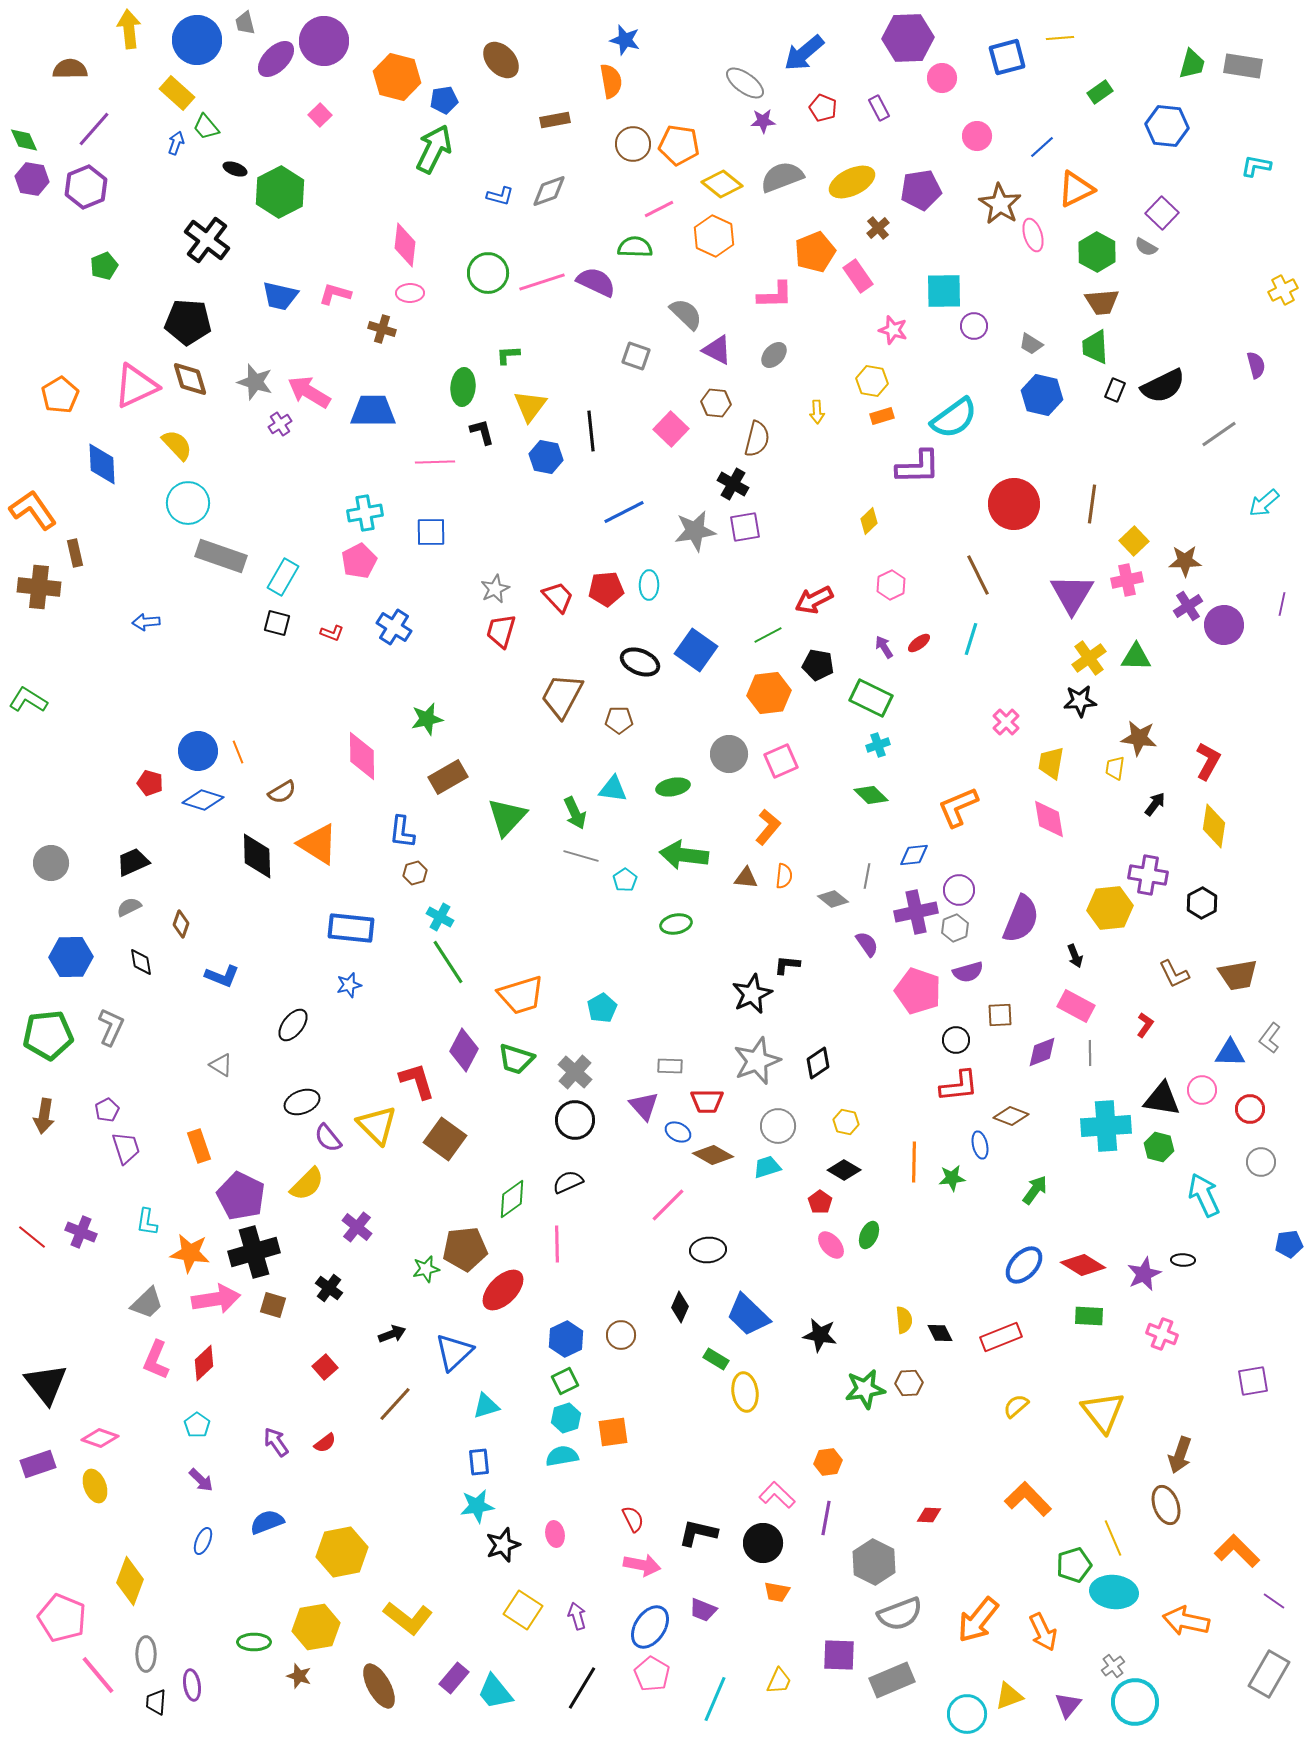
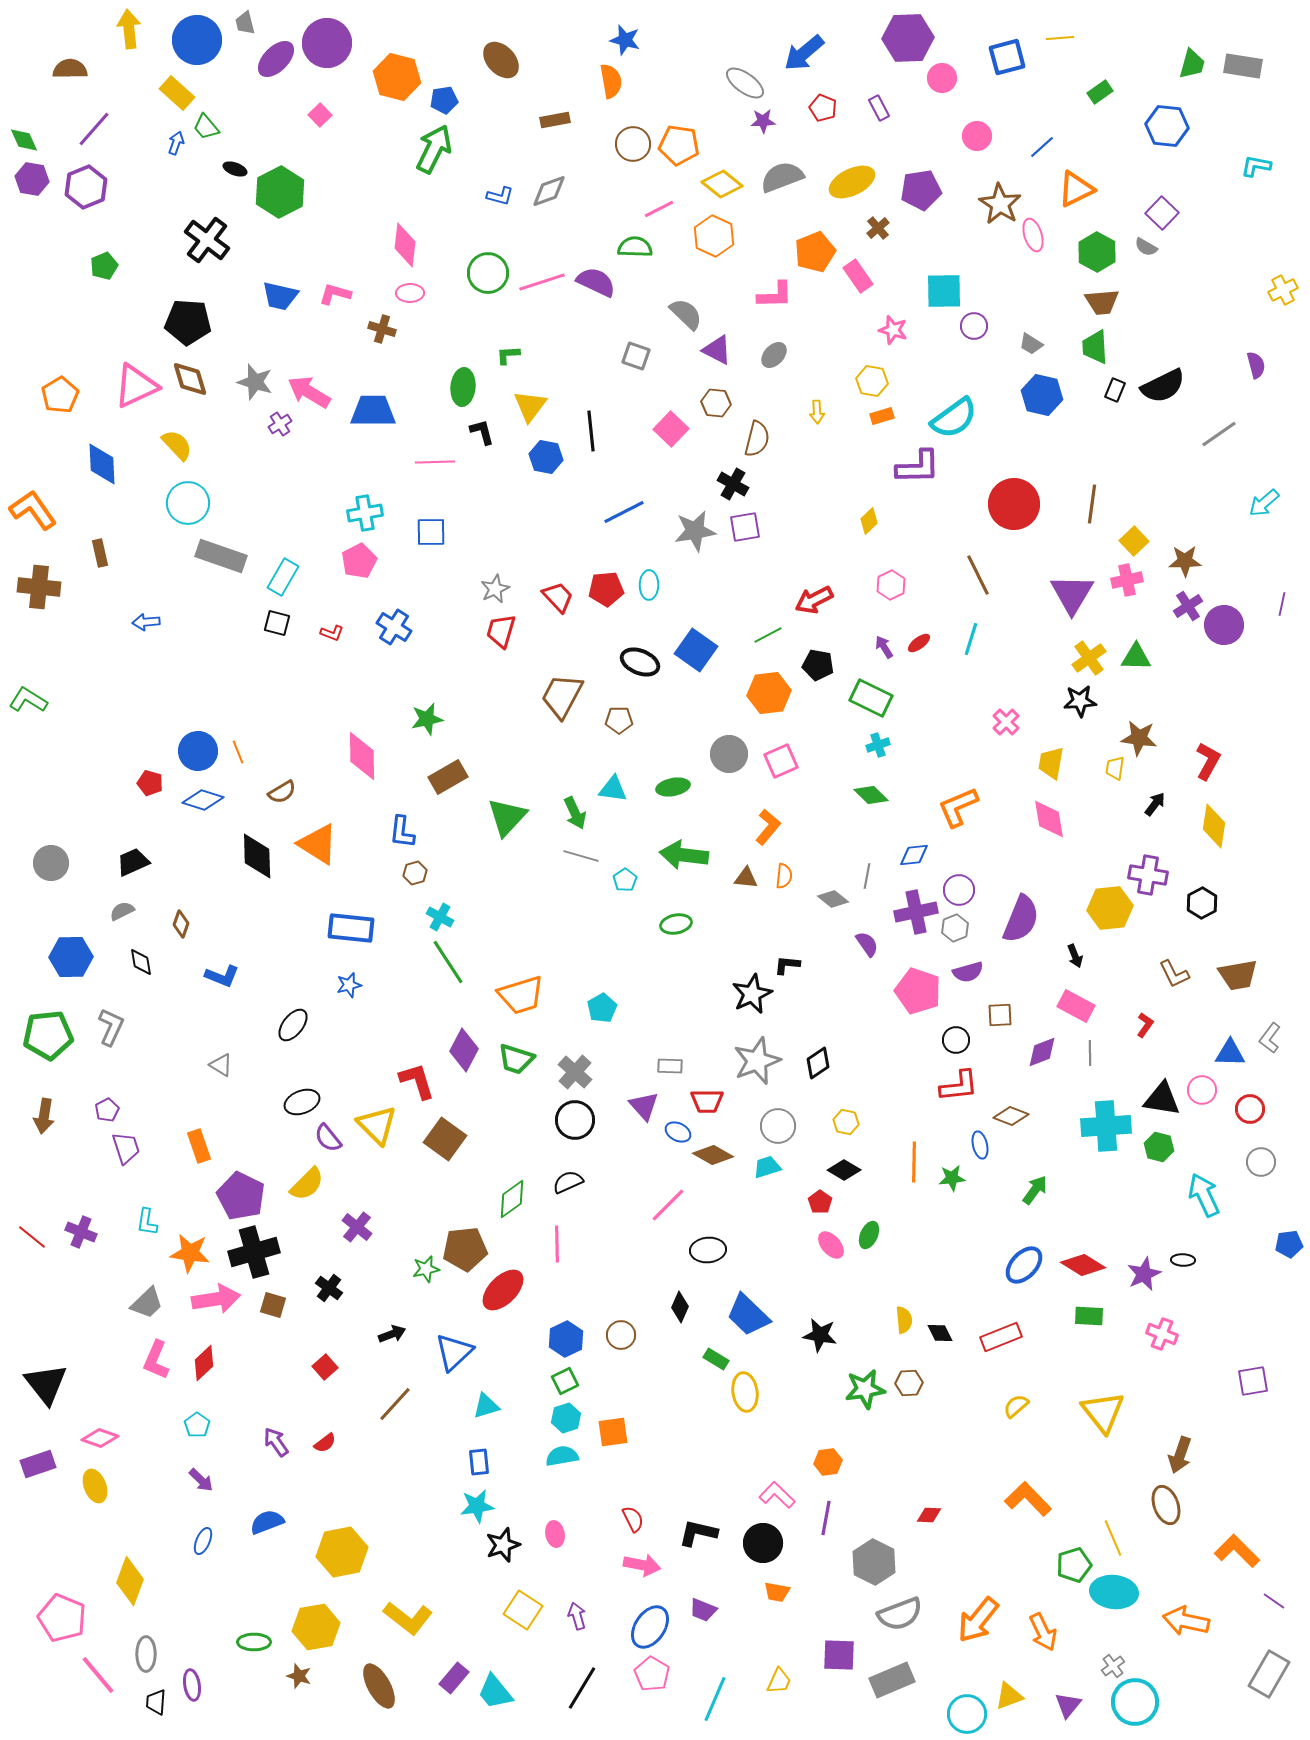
purple circle at (324, 41): moved 3 px right, 2 px down
brown rectangle at (75, 553): moved 25 px right
gray semicircle at (129, 907): moved 7 px left, 4 px down
